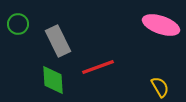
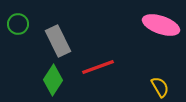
green diamond: rotated 36 degrees clockwise
